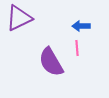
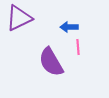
blue arrow: moved 12 px left, 1 px down
pink line: moved 1 px right, 1 px up
